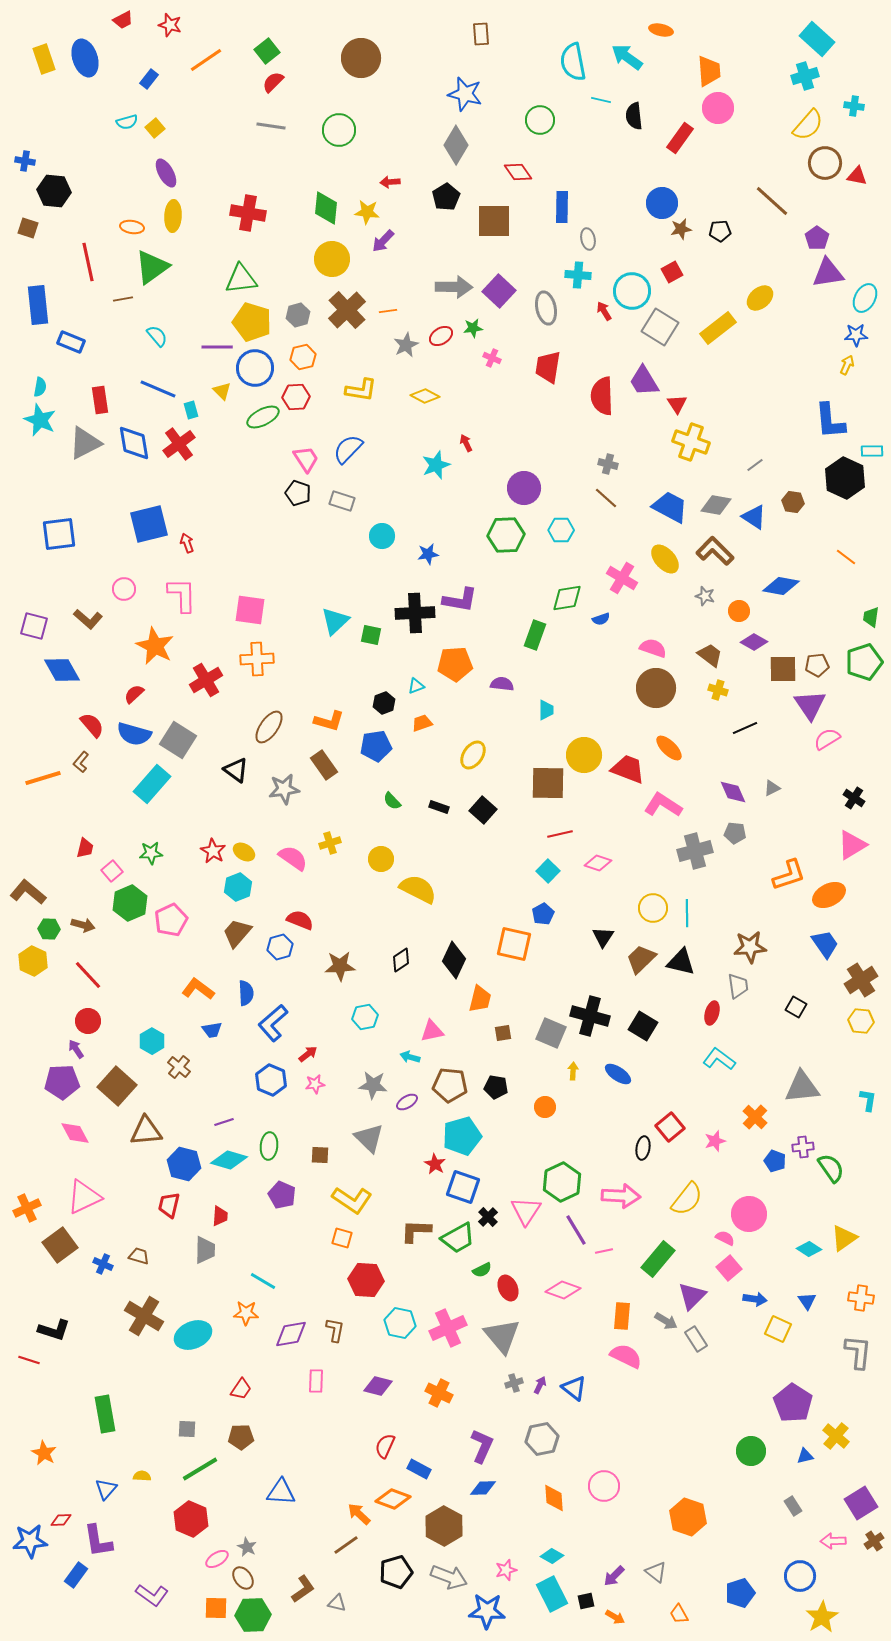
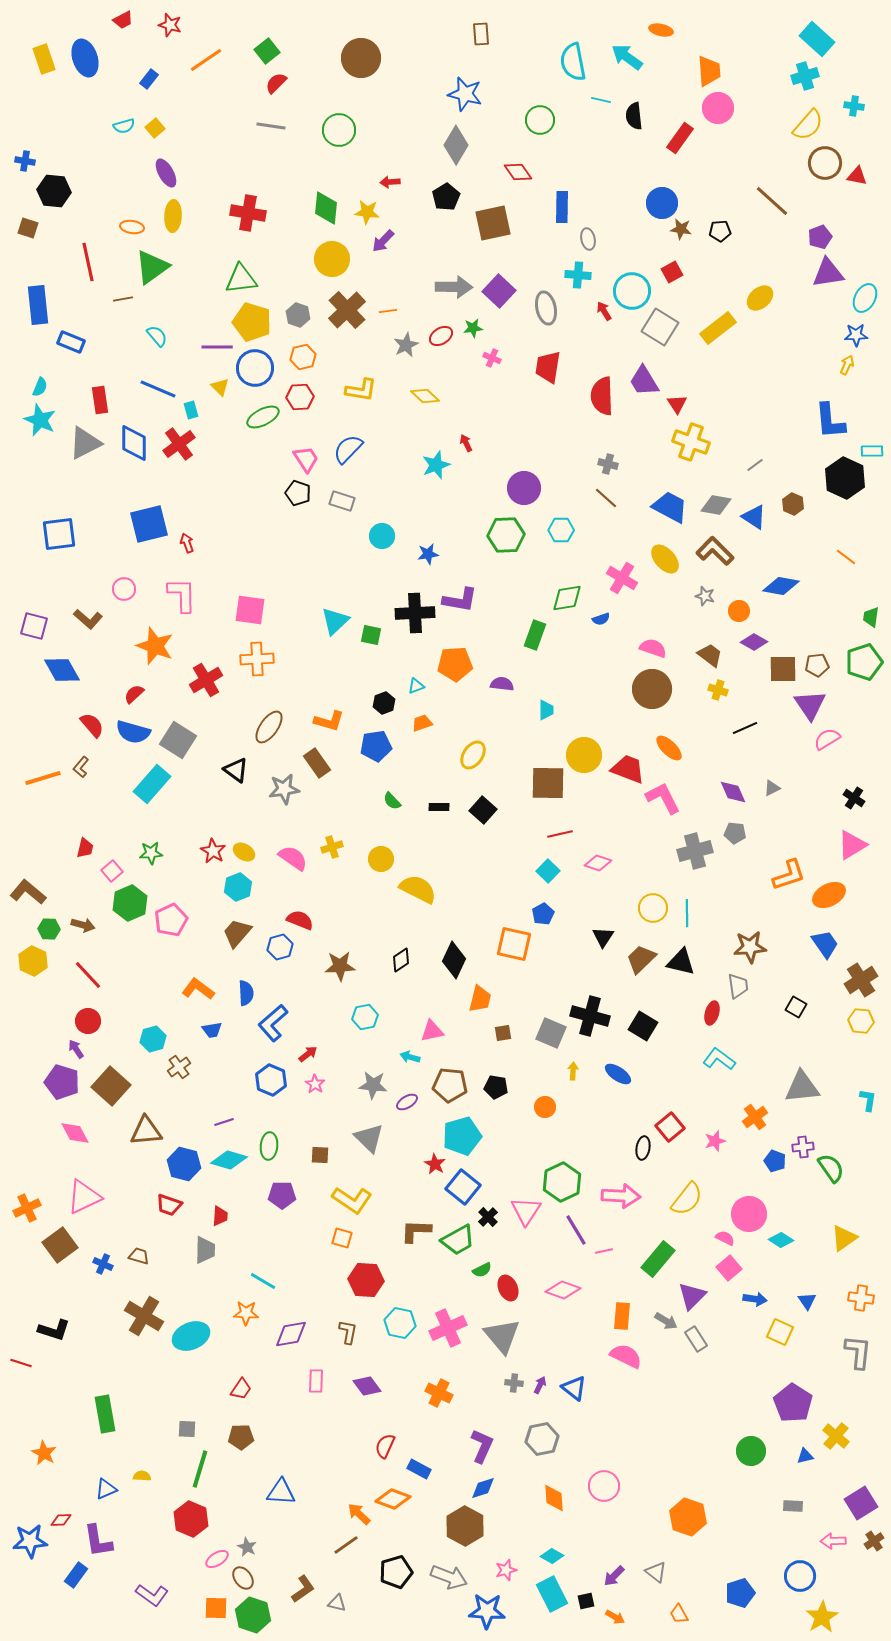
red semicircle at (273, 82): moved 3 px right, 1 px down
cyan semicircle at (127, 122): moved 3 px left, 4 px down
brown square at (494, 221): moved 1 px left, 2 px down; rotated 12 degrees counterclockwise
brown star at (681, 229): rotated 20 degrees clockwise
purple pentagon at (817, 238): moved 3 px right, 1 px up; rotated 15 degrees clockwise
gray hexagon at (298, 315): rotated 25 degrees counterclockwise
cyan semicircle at (40, 387): rotated 12 degrees clockwise
yellow triangle at (222, 391): moved 2 px left, 4 px up
yellow diamond at (425, 396): rotated 16 degrees clockwise
red hexagon at (296, 397): moved 4 px right
blue diamond at (134, 443): rotated 9 degrees clockwise
brown hexagon at (793, 502): moved 2 px down; rotated 15 degrees clockwise
orange star at (155, 646): rotated 6 degrees counterclockwise
brown circle at (656, 688): moved 4 px left, 1 px down
blue semicircle at (134, 734): moved 1 px left, 2 px up
brown L-shape at (81, 762): moved 5 px down
brown rectangle at (324, 765): moved 7 px left, 2 px up
pink L-shape at (663, 805): moved 7 px up; rotated 30 degrees clockwise
black rectangle at (439, 807): rotated 18 degrees counterclockwise
yellow cross at (330, 843): moved 2 px right, 4 px down
cyan hexagon at (152, 1041): moved 1 px right, 2 px up; rotated 15 degrees clockwise
brown cross at (179, 1067): rotated 15 degrees clockwise
purple pentagon at (62, 1082): rotated 20 degrees clockwise
pink star at (315, 1084): rotated 30 degrees counterclockwise
brown square at (117, 1086): moved 6 px left
orange cross at (755, 1117): rotated 10 degrees clockwise
blue square at (463, 1187): rotated 20 degrees clockwise
purple pentagon at (282, 1195): rotated 24 degrees counterclockwise
red trapezoid at (169, 1205): rotated 84 degrees counterclockwise
green trapezoid at (458, 1238): moved 2 px down
cyan diamond at (809, 1249): moved 28 px left, 9 px up
yellow square at (778, 1329): moved 2 px right, 3 px down
brown L-shape at (335, 1330): moved 13 px right, 2 px down
cyan ellipse at (193, 1335): moved 2 px left, 1 px down
red line at (29, 1360): moved 8 px left, 3 px down
gray cross at (514, 1383): rotated 24 degrees clockwise
purple diamond at (378, 1386): moved 11 px left; rotated 40 degrees clockwise
green line at (200, 1469): rotated 42 degrees counterclockwise
blue diamond at (483, 1488): rotated 16 degrees counterclockwise
blue triangle at (106, 1489): rotated 25 degrees clockwise
gray rectangle at (793, 1506): rotated 54 degrees counterclockwise
brown hexagon at (444, 1526): moved 21 px right
green hexagon at (253, 1615): rotated 20 degrees clockwise
